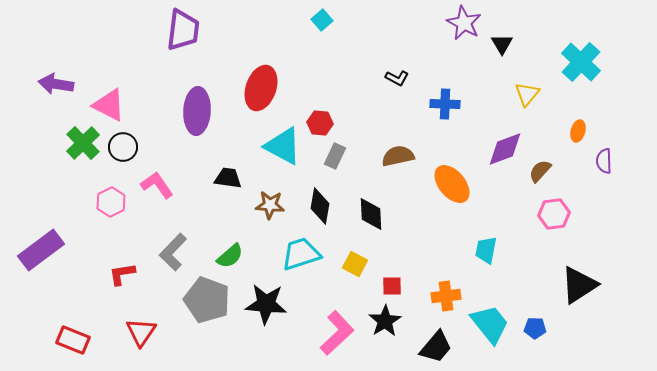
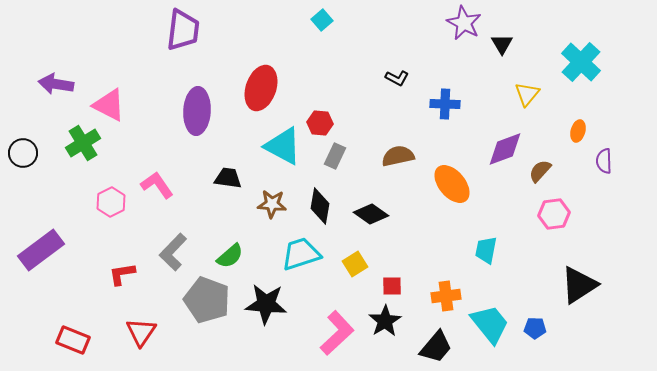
green cross at (83, 143): rotated 12 degrees clockwise
black circle at (123, 147): moved 100 px left, 6 px down
brown star at (270, 205): moved 2 px right, 1 px up
black diamond at (371, 214): rotated 52 degrees counterclockwise
yellow square at (355, 264): rotated 30 degrees clockwise
